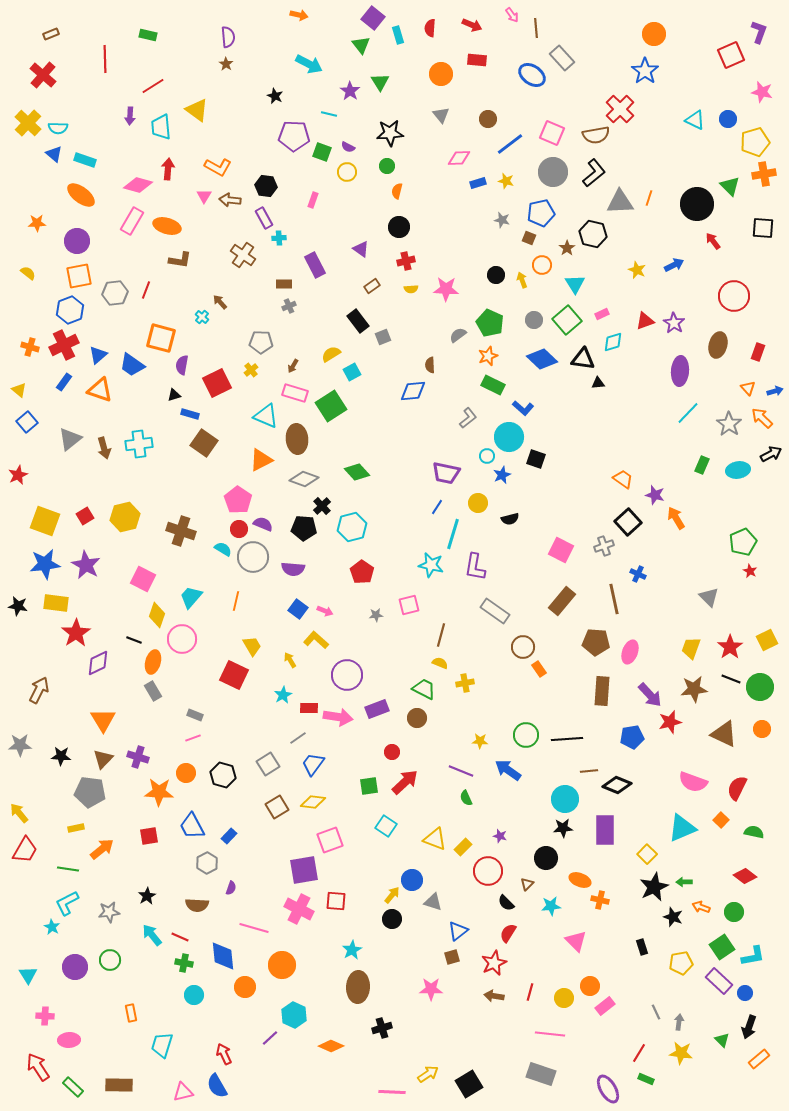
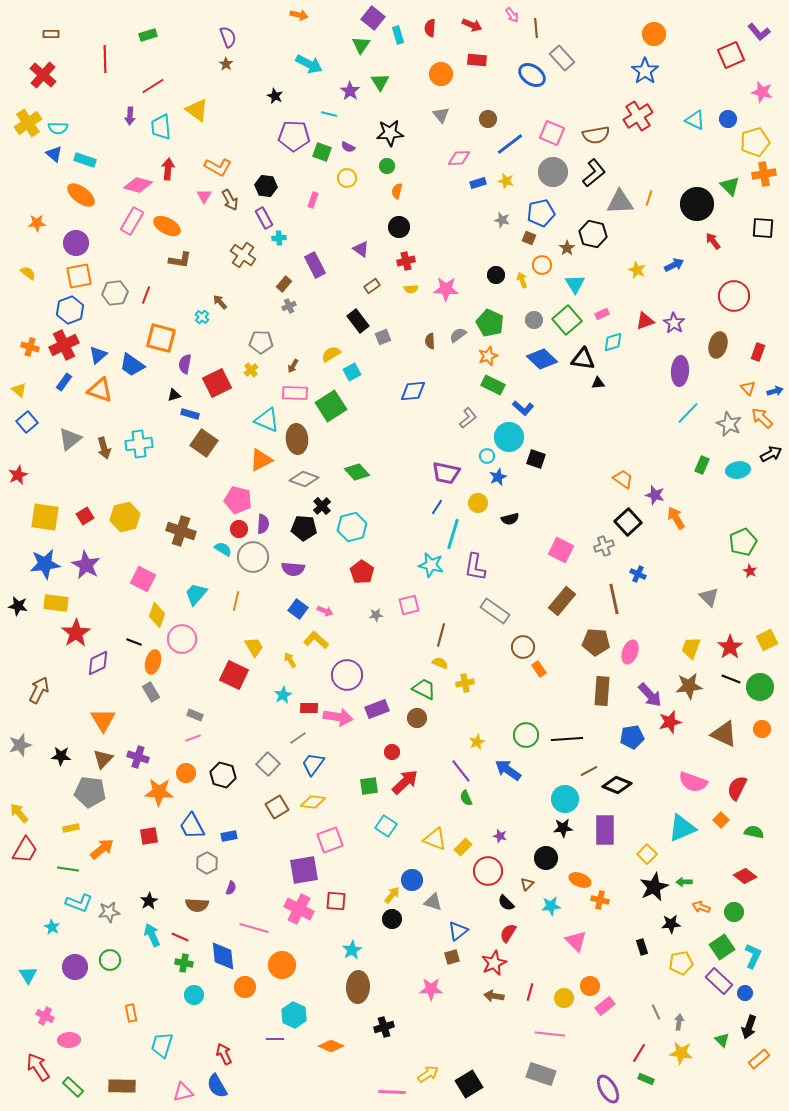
purple L-shape at (759, 32): rotated 120 degrees clockwise
brown rectangle at (51, 34): rotated 21 degrees clockwise
green rectangle at (148, 35): rotated 30 degrees counterclockwise
purple semicircle at (228, 37): rotated 15 degrees counterclockwise
green triangle at (361, 45): rotated 12 degrees clockwise
red cross at (620, 109): moved 18 px right, 7 px down; rotated 12 degrees clockwise
yellow cross at (28, 123): rotated 12 degrees clockwise
yellow circle at (347, 172): moved 6 px down
brown arrow at (230, 200): rotated 125 degrees counterclockwise
orange ellipse at (167, 226): rotated 12 degrees clockwise
purple circle at (77, 241): moved 1 px left, 2 px down
brown rectangle at (284, 284): rotated 49 degrees counterclockwise
red line at (146, 290): moved 5 px down
purple semicircle at (182, 365): moved 3 px right, 1 px up
brown semicircle at (430, 365): moved 24 px up
pink rectangle at (295, 393): rotated 15 degrees counterclockwise
cyan triangle at (266, 416): moved 1 px right, 4 px down
gray star at (729, 424): rotated 10 degrees counterclockwise
blue star at (502, 475): moved 4 px left, 2 px down
pink pentagon at (238, 500): rotated 20 degrees counterclockwise
yellow square at (45, 521): moved 4 px up; rotated 12 degrees counterclockwise
purple semicircle at (263, 524): rotated 72 degrees clockwise
cyan trapezoid at (191, 597): moved 5 px right, 3 px up
black line at (134, 640): moved 2 px down
yellow trapezoid at (252, 646): moved 2 px right, 1 px down
brown star at (694, 689): moved 5 px left, 3 px up
gray rectangle at (153, 691): moved 2 px left, 1 px down
yellow star at (480, 741): moved 3 px left, 1 px down; rotated 28 degrees counterclockwise
gray star at (20, 745): rotated 15 degrees counterclockwise
gray square at (268, 764): rotated 15 degrees counterclockwise
purple line at (461, 771): rotated 30 degrees clockwise
brown line at (589, 771): rotated 24 degrees counterclockwise
yellow rectangle at (76, 828): moved 5 px left
blue rectangle at (229, 836): rotated 35 degrees clockwise
black star at (147, 896): moved 2 px right, 5 px down
cyan L-shape at (67, 903): moved 12 px right; rotated 132 degrees counterclockwise
black star at (673, 917): moved 2 px left, 7 px down; rotated 24 degrees counterclockwise
cyan arrow at (152, 935): rotated 15 degrees clockwise
cyan L-shape at (753, 956): rotated 55 degrees counterclockwise
pink cross at (45, 1016): rotated 24 degrees clockwise
black cross at (382, 1028): moved 2 px right, 1 px up
purple line at (270, 1038): moved 5 px right, 1 px down; rotated 42 degrees clockwise
brown rectangle at (119, 1085): moved 3 px right, 1 px down
